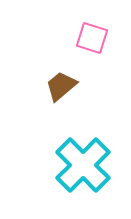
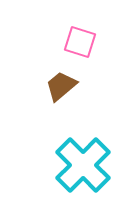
pink square: moved 12 px left, 4 px down
